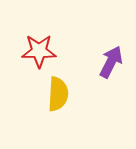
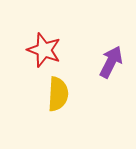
red star: moved 5 px right, 1 px up; rotated 20 degrees clockwise
